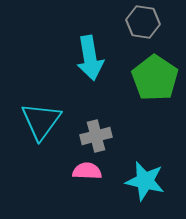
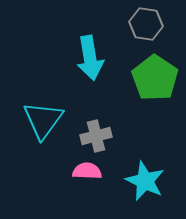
gray hexagon: moved 3 px right, 2 px down
cyan triangle: moved 2 px right, 1 px up
cyan star: rotated 12 degrees clockwise
